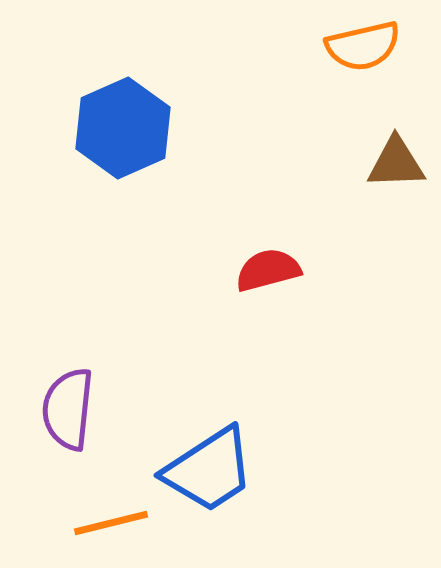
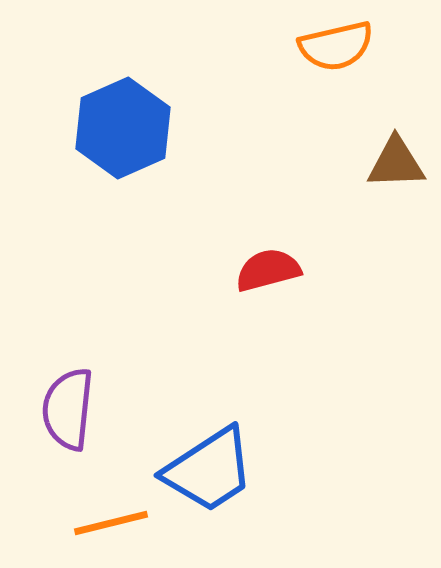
orange semicircle: moved 27 px left
